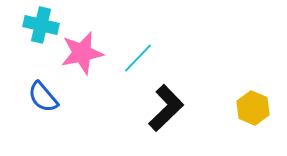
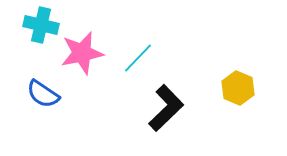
blue semicircle: moved 3 px up; rotated 16 degrees counterclockwise
yellow hexagon: moved 15 px left, 20 px up
